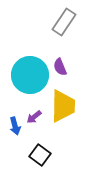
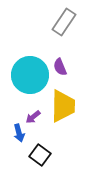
purple arrow: moved 1 px left
blue arrow: moved 4 px right, 7 px down
